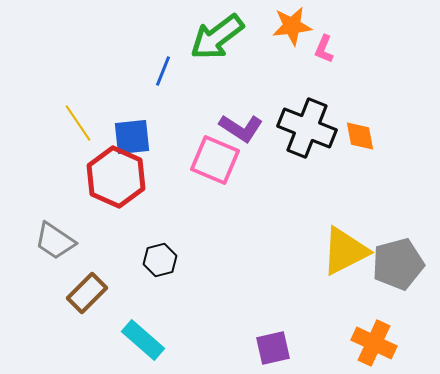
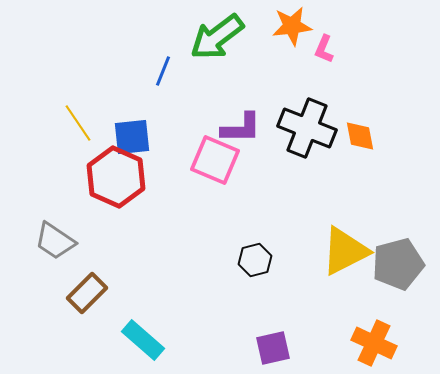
purple L-shape: rotated 33 degrees counterclockwise
black hexagon: moved 95 px right
